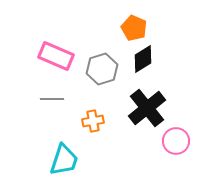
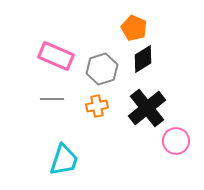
orange cross: moved 4 px right, 15 px up
